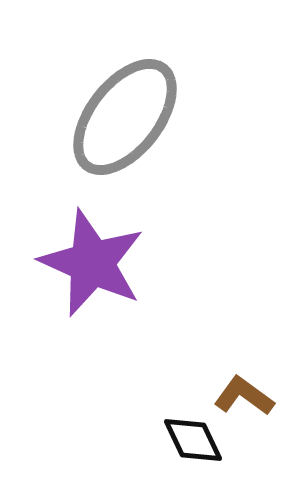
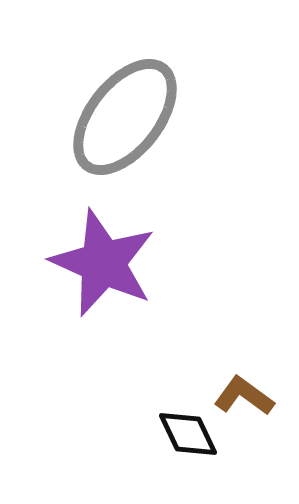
purple star: moved 11 px right
black diamond: moved 5 px left, 6 px up
